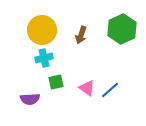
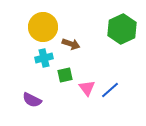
yellow circle: moved 1 px right, 3 px up
brown arrow: moved 10 px left, 9 px down; rotated 90 degrees counterclockwise
green square: moved 9 px right, 7 px up
pink triangle: rotated 18 degrees clockwise
purple semicircle: moved 2 px right, 1 px down; rotated 30 degrees clockwise
